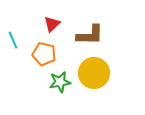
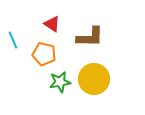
red triangle: rotated 42 degrees counterclockwise
brown L-shape: moved 2 px down
yellow circle: moved 6 px down
